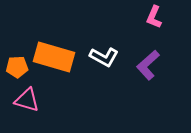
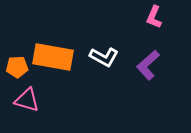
orange rectangle: moved 1 px left; rotated 6 degrees counterclockwise
